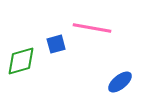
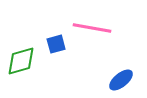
blue ellipse: moved 1 px right, 2 px up
